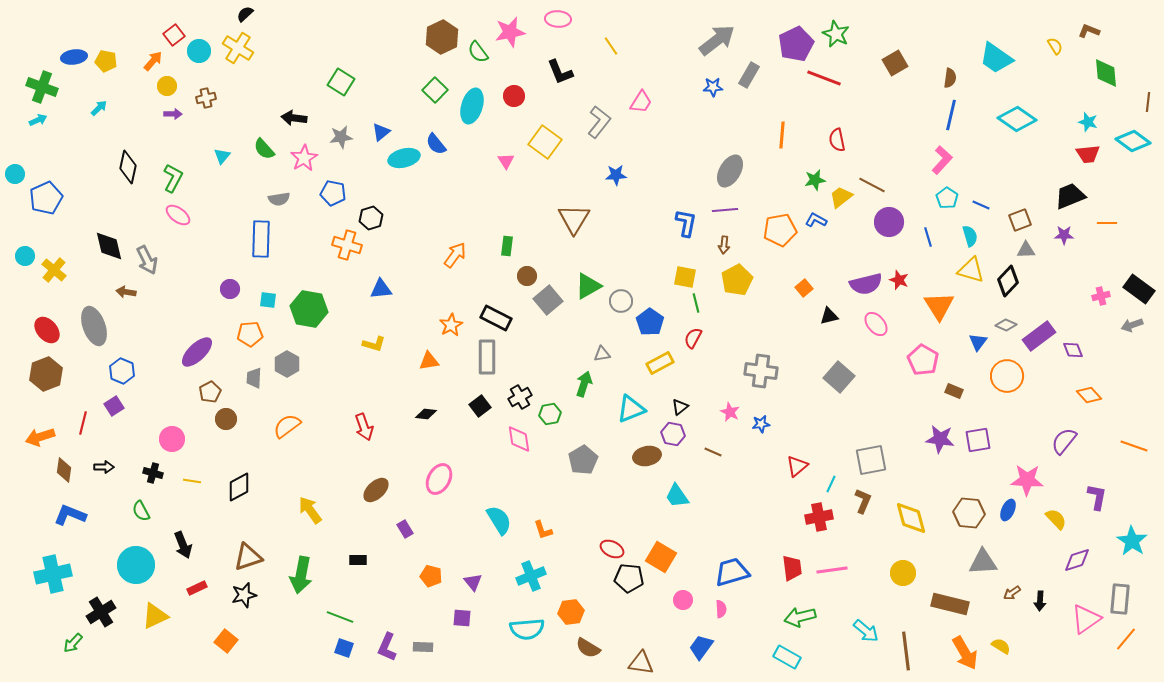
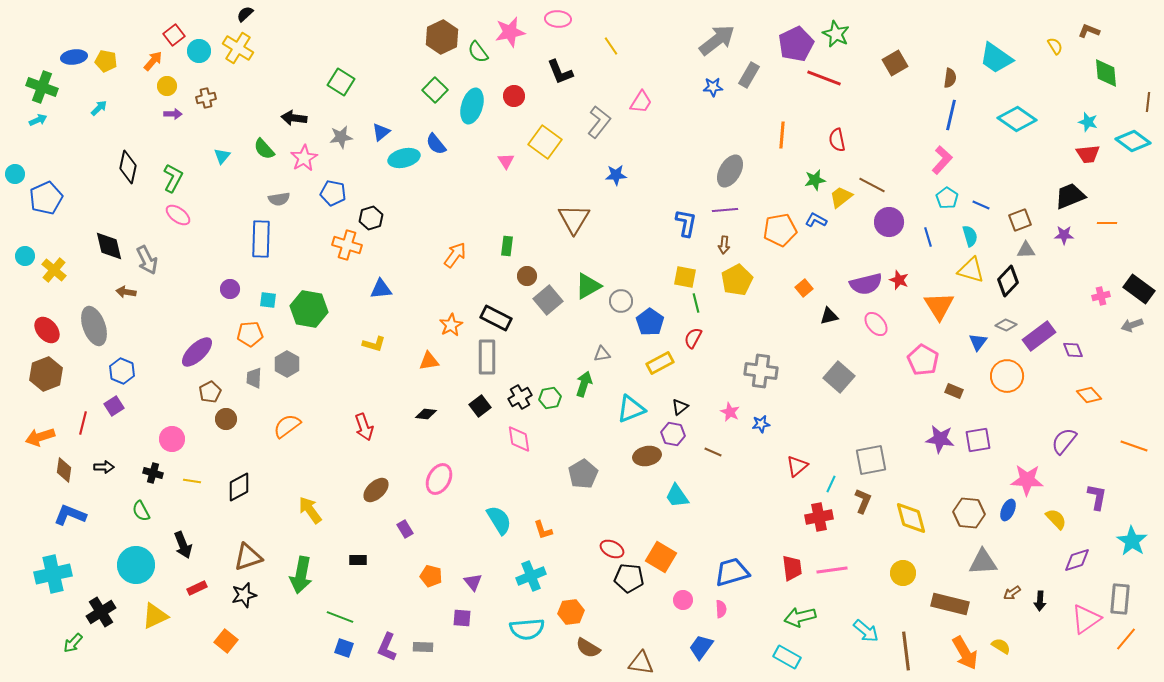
green hexagon at (550, 414): moved 16 px up
gray pentagon at (583, 460): moved 14 px down
